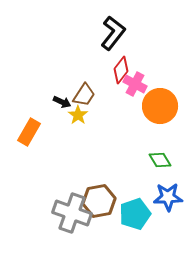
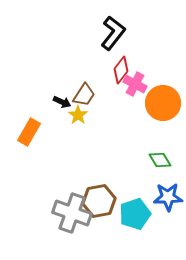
orange circle: moved 3 px right, 3 px up
